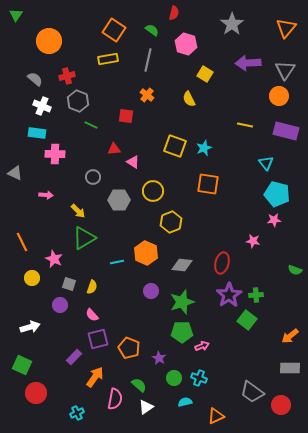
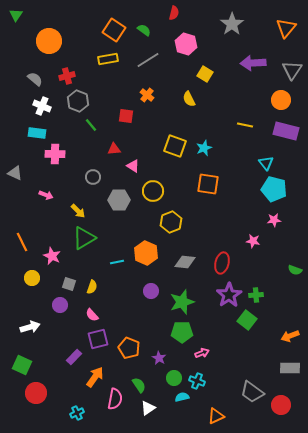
green semicircle at (152, 30): moved 8 px left
gray line at (148, 60): rotated 45 degrees clockwise
purple arrow at (248, 63): moved 5 px right
gray triangle at (285, 70): moved 7 px right
orange circle at (279, 96): moved 2 px right, 4 px down
green line at (91, 125): rotated 24 degrees clockwise
pink triangle at (133, 162): moved 4 px down
cyan pentagon at (277, 194): moved 3 px left, 5 px up
pink arrow at (46, 195): rotated 16 degrees clockwise
pink star at (54, 259): moved 2 px left, 3 px up
gray diamond at (182, 265): moved 3 px right, 3 px up
orange arrow at (290, 336): rotated 18 degrees clockwise
pink arrow at (202, 346): moved 7 px down
cyan cross at (199, 378): moved 2 px left, 3 px down
green semicircle at (139, 385): rotated 14 degrees clockwise
cyan semicircle at (185, 402): moved 3 px left, 5 px up
white triangle at (146, 407): moved 2 px right, 1 px down
